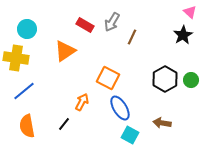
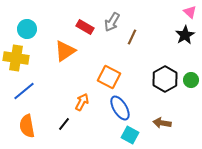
red rectangle: moved 2 px down
black star: moved 2 px right
orange square: moved 1 px right, 1 px up
